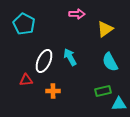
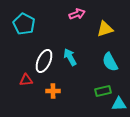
pink arrow: rotated 21 degrees counterclockwise
yellow triangle: rotated 18 degrees clockwise
